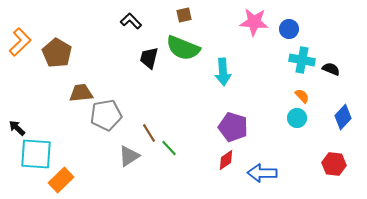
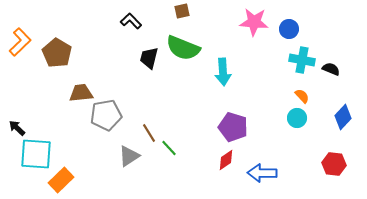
brown square: moved 2 px left, 4 px up
